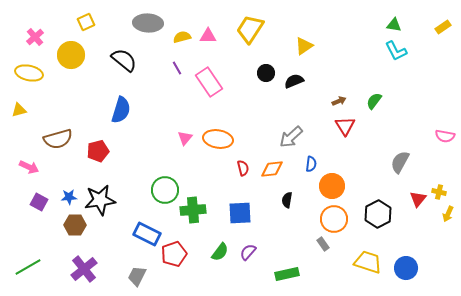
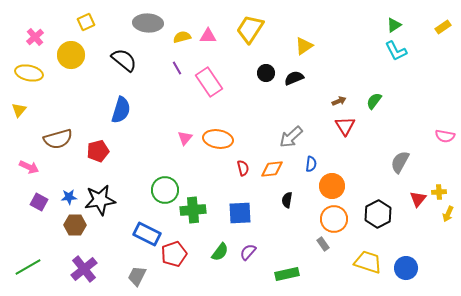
green triangle at (394, 25): rotated 42 degrees counterclockwise
black semicircle at (294, 81): moved 3 px up
yellow triangle at (19, 110): rotated 35 degrees counterclockwise
yellow cross at (439, 192): rotated 16 degrees counterclockwise
